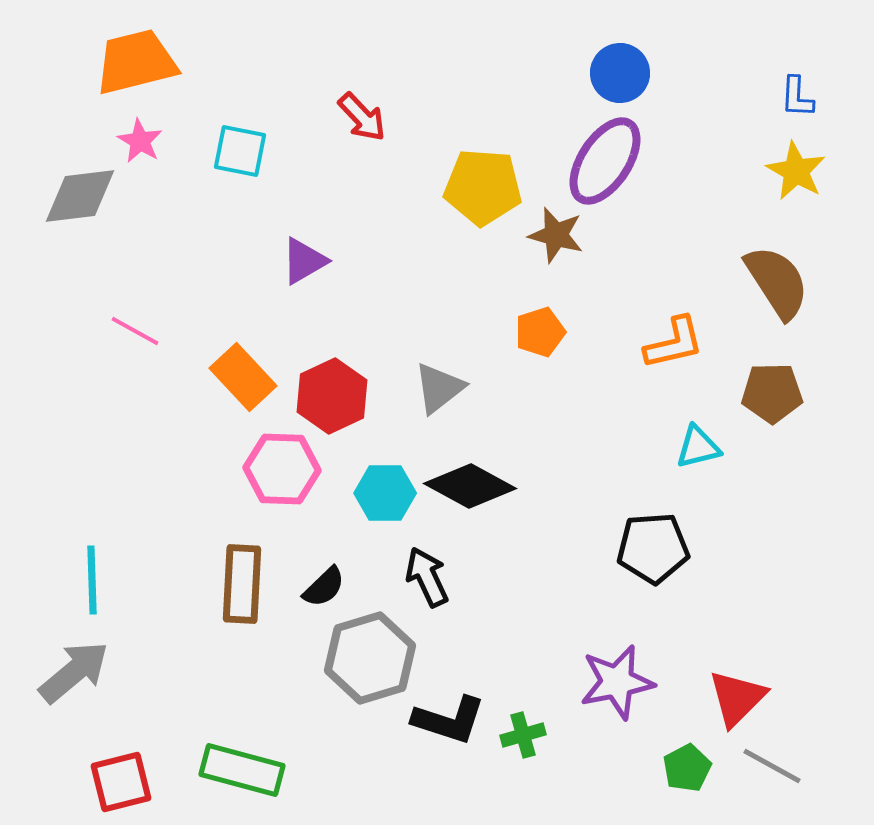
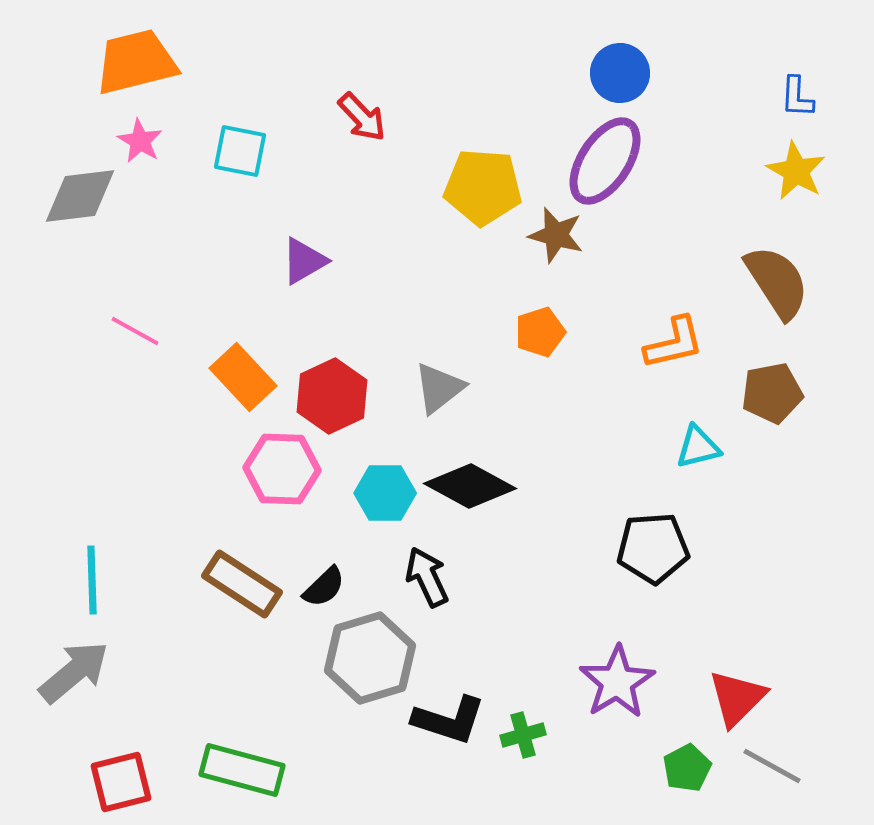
brown pentagon: rotated 10 degrees counterclockwise
brown rectangle: rotated 60 degrees counterclockwise
purple star: rotated 20 degrees counterclockwise
